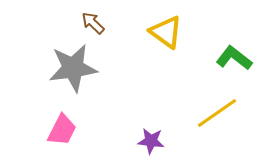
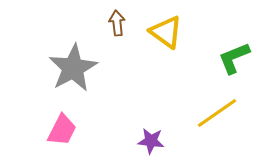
brown arrow: moved 24 px right; rotated 40 degrees clockwise
green L-shape: rotated 60 degrees counterclockwise
gray star: rotated 21 degrees counterclockwise
